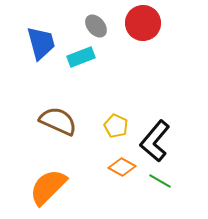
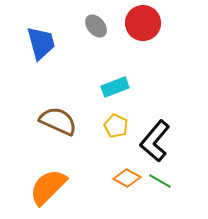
cyan rectangle: moved 34 px right, 30 px down
orange diamond: moved 5 px right, 11 px down
